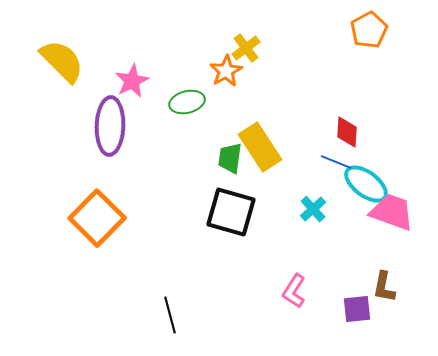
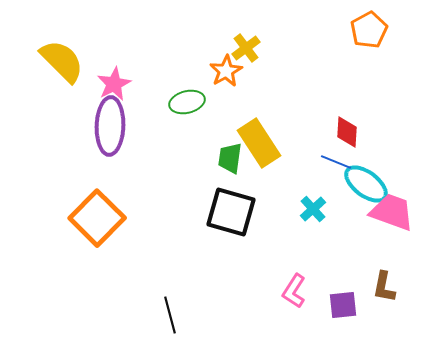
pink star: moved 18 px left, 3 px down
yellow rectangle: moved 1 px left, 4 px up
purple square: moved 14 px left, 4 px up
